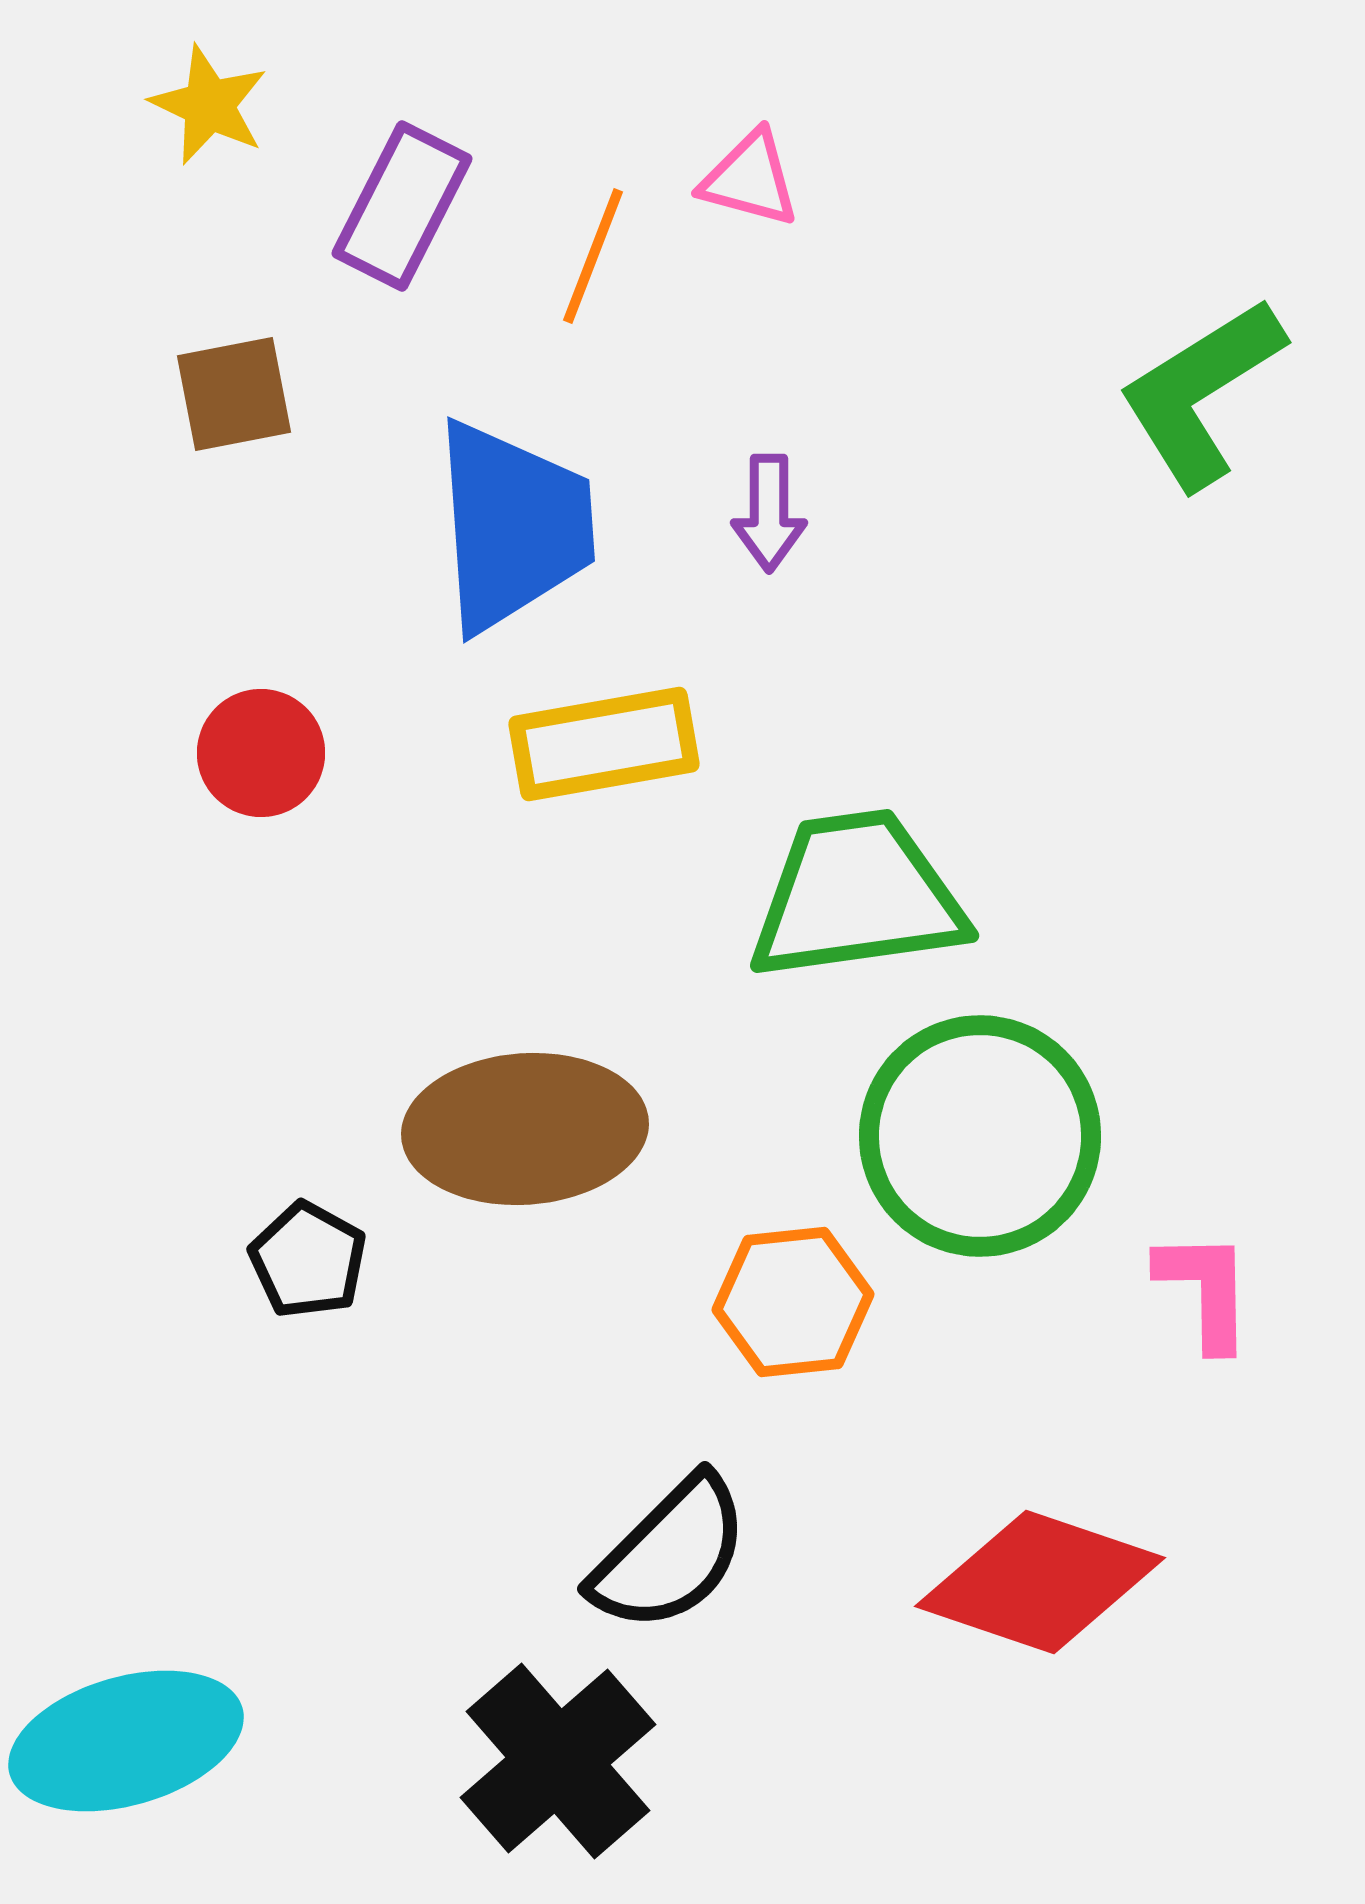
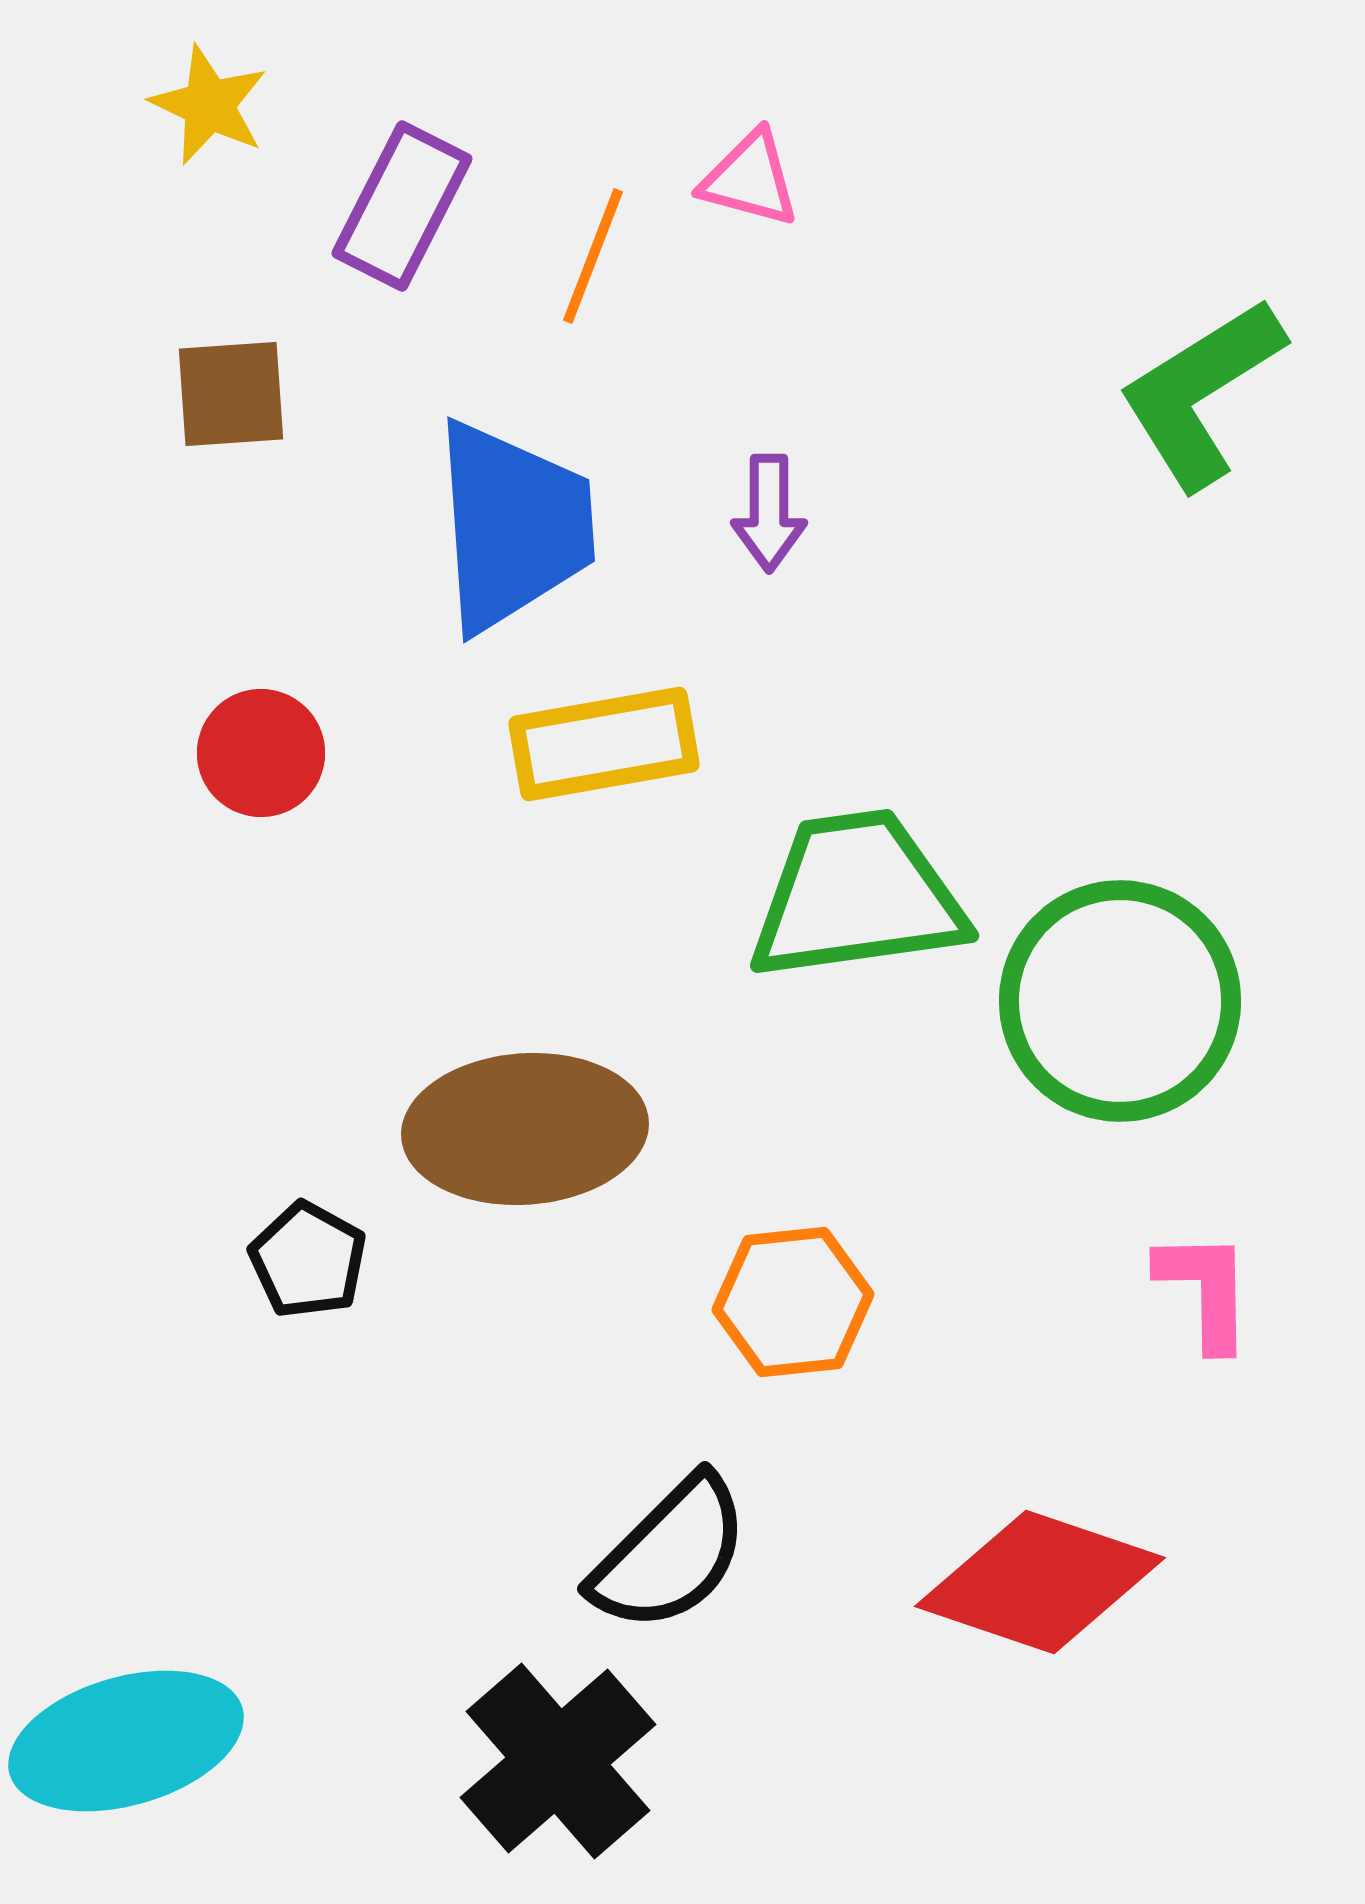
brown square: moved 3 px left; rotated 7 degrees clockwise
green circle: moved 140 px right, 135 px up
